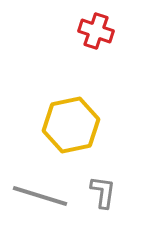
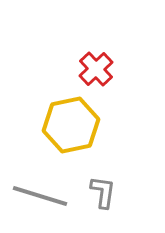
red cross: moved 38 px down; rotated 28 degrees clockwise
